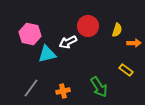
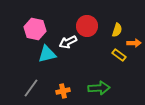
red circle: moved 1 px left
pink hexagon: moved 5 px right, 5 px up
yellow rectangle: moved 7 px left, 15 px up
green arrow: moved 1 px down; rotated 60 degrees counterclockwise
